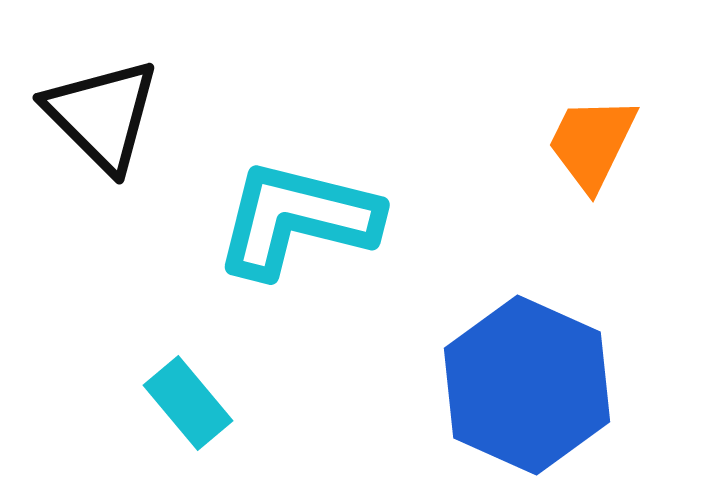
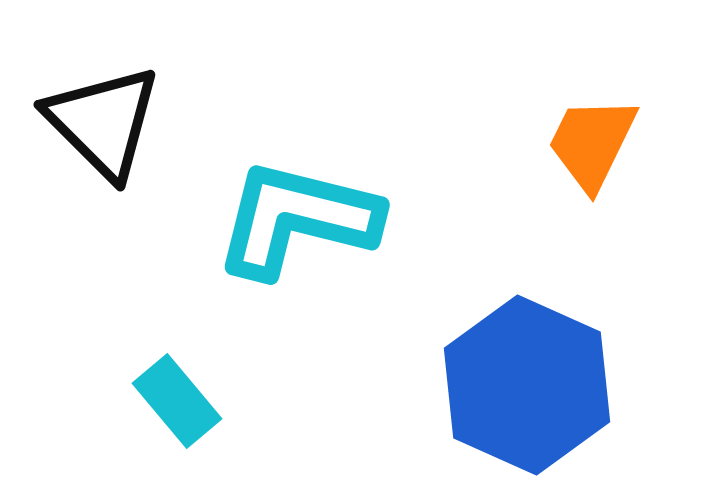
black triangle: moved 1 px right, 7 px down
cyan rectangle: moved 11 px left, 2 px up
